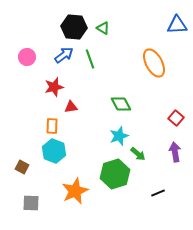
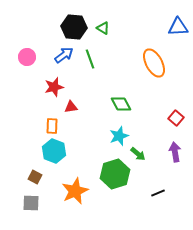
blue triangle: moved 1 px right, 2 px down
brown square: moved 13 px right, 10 px down
